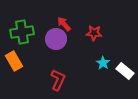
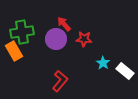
red star: moved 10 px left, 6 px down
orange rectangle: moved 10 px up
red L-shape: moved 2 px right, 1 px down; rotated 15 degrees clockwise
